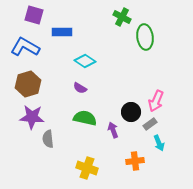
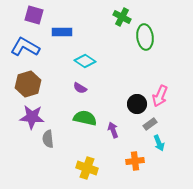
pink arrow: moved 4 px right, 5 px up
black circle: moved 6 px right, 8 px up
